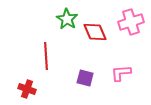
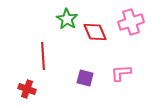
red line: moved 3 px left
